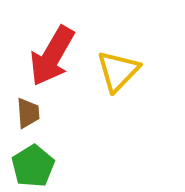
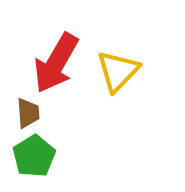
red arrow: moved 4 px right, 7 px down
green pentagon: moved 1 px right, 10 px up
